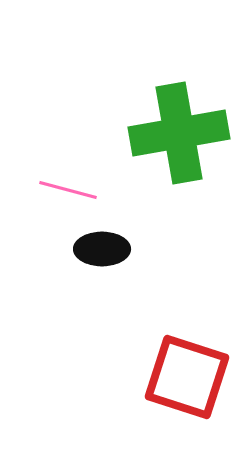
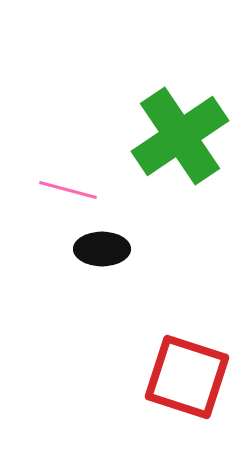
green cross: moved 1 px right, 3 px down; rotated 24 degrees counterclockwise
